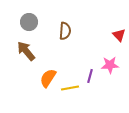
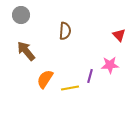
gray circle: moved 8 px left, 7 px up
orange semicircle: moved 3 px left, 1 px down
